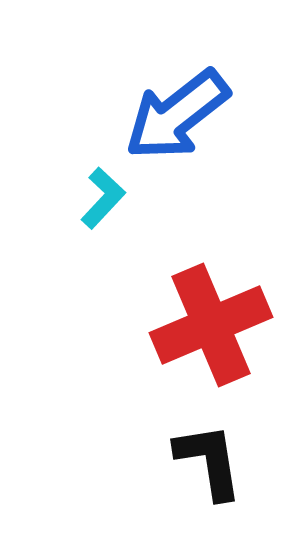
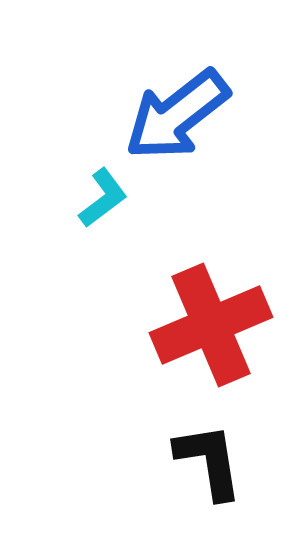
cyan L-shape: rotated 10 degrees clockwise
